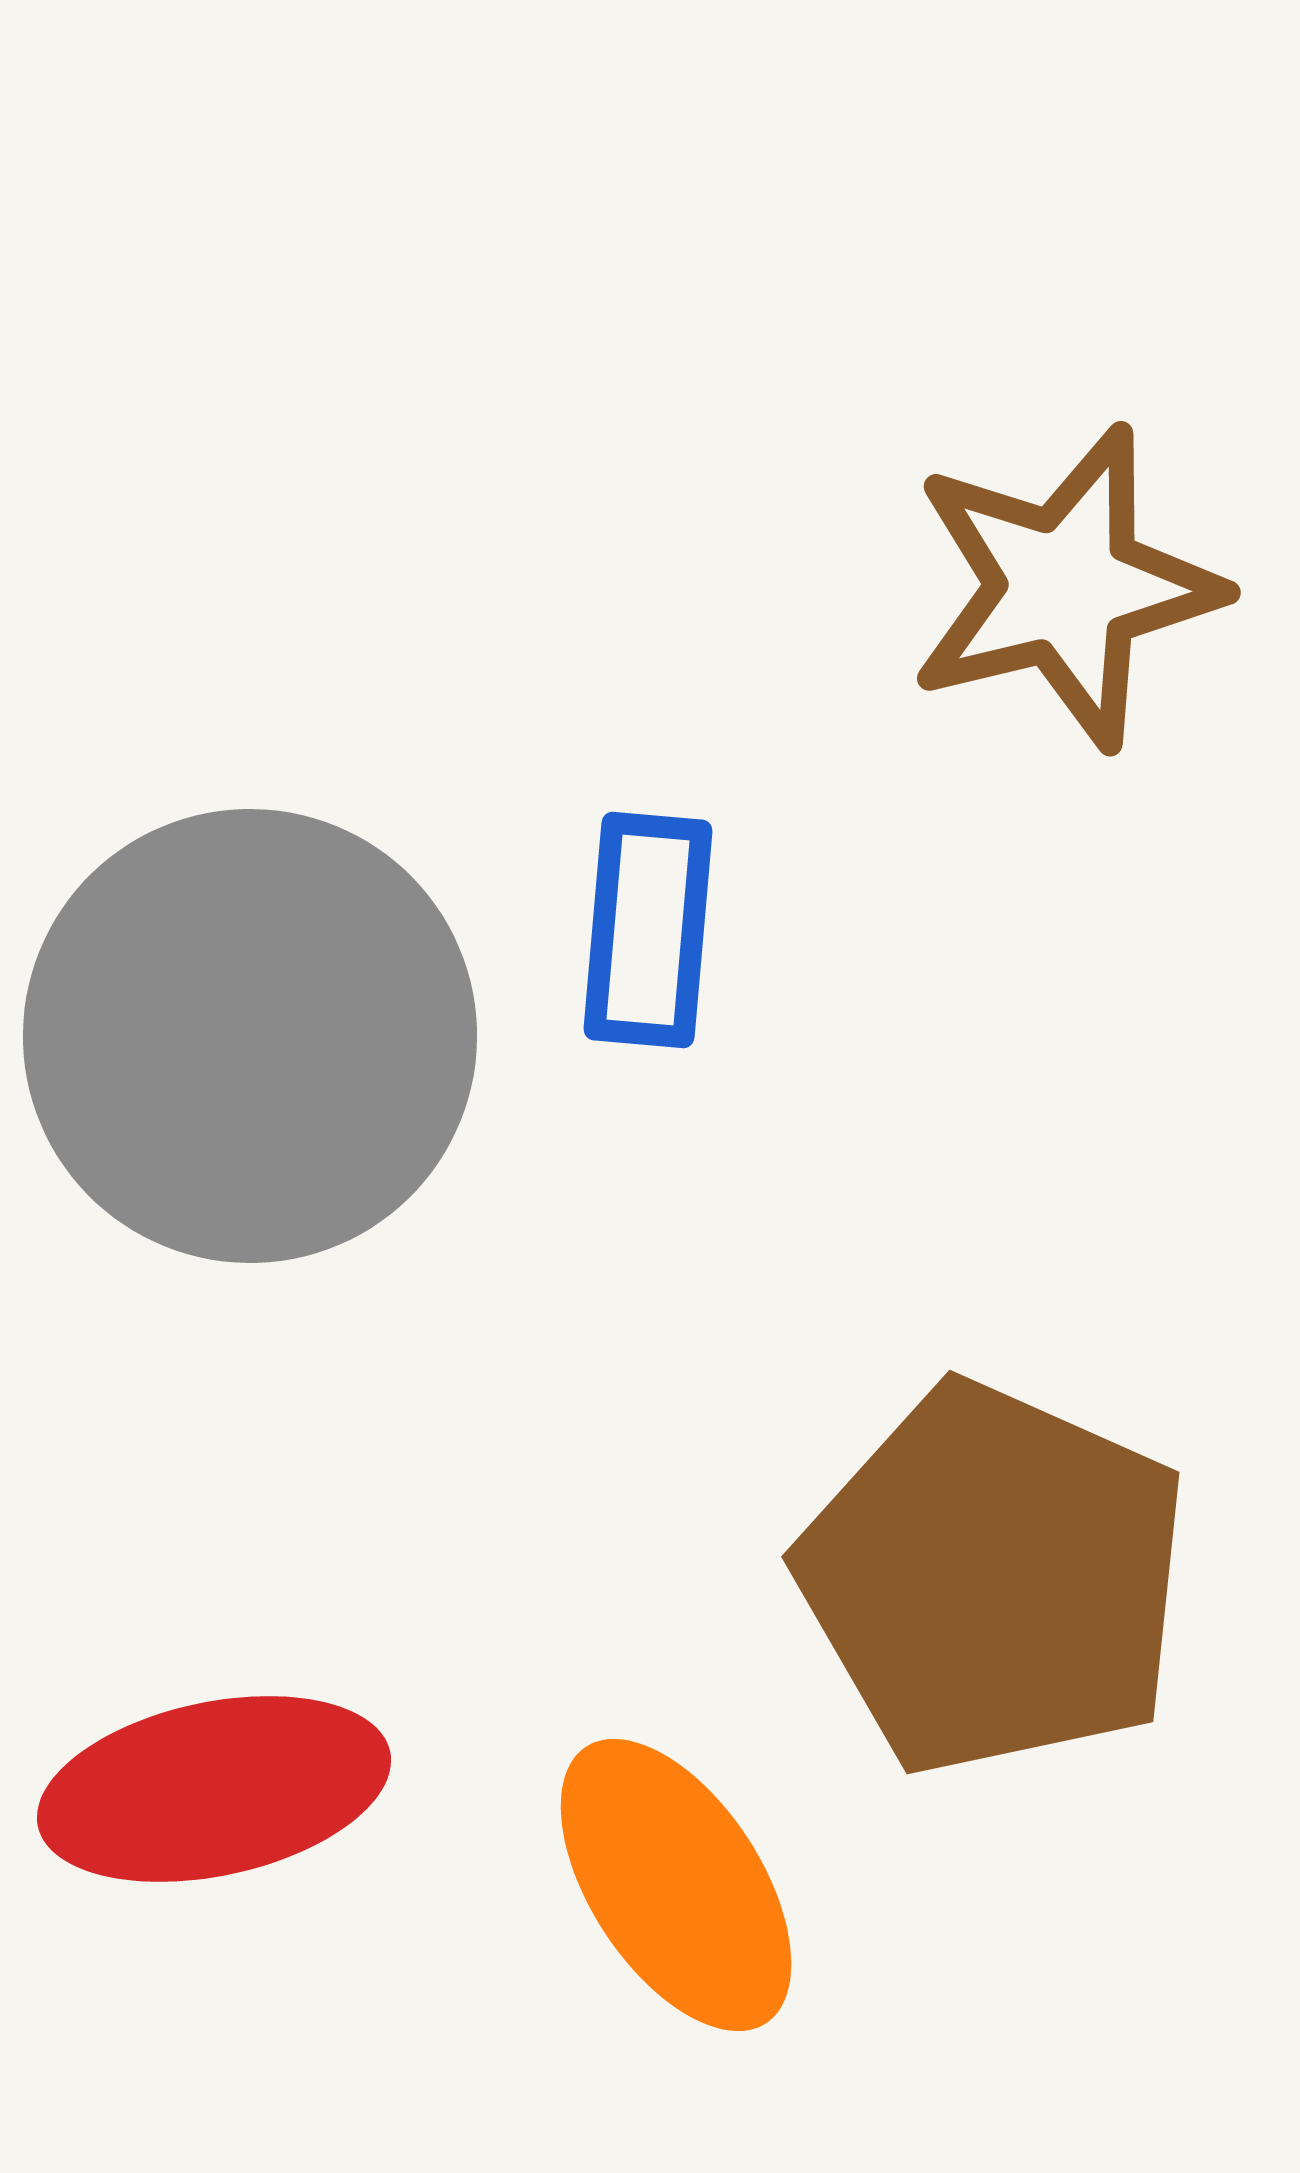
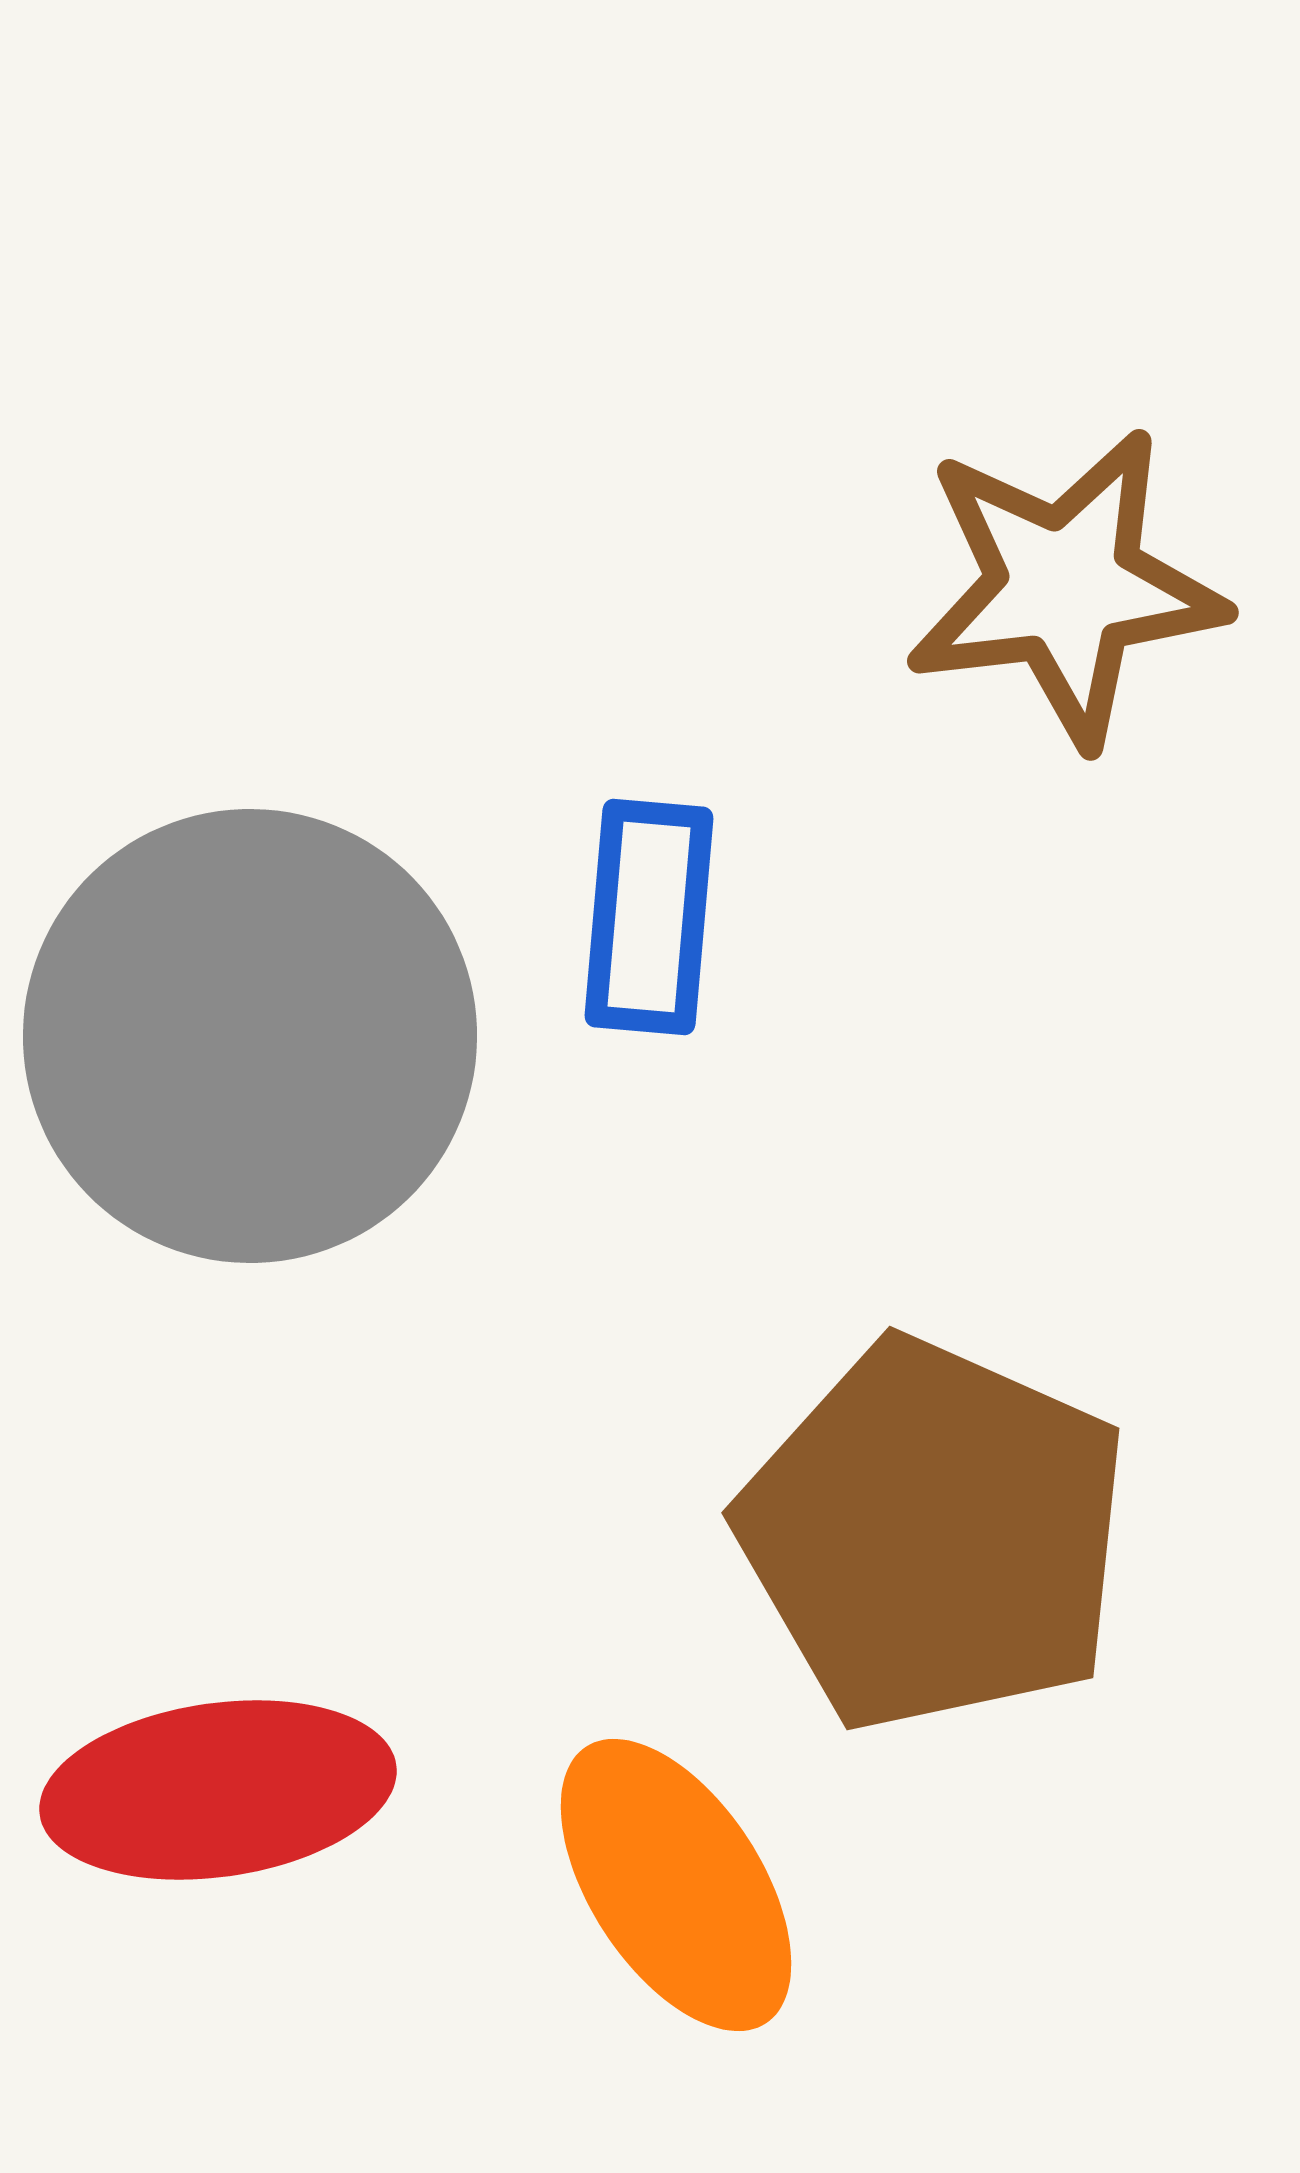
brown star: rotated 7 degrees clockwise
blue rectangle: moved 1 px right, 13 px up
brown pentagon: moved 60 px left, 44 px up
red ellipse: moved 4 px right, 1 px down; rotated 4 degrees clockwise
